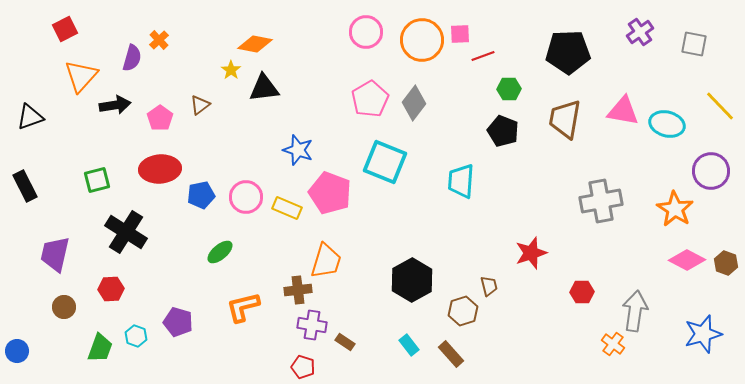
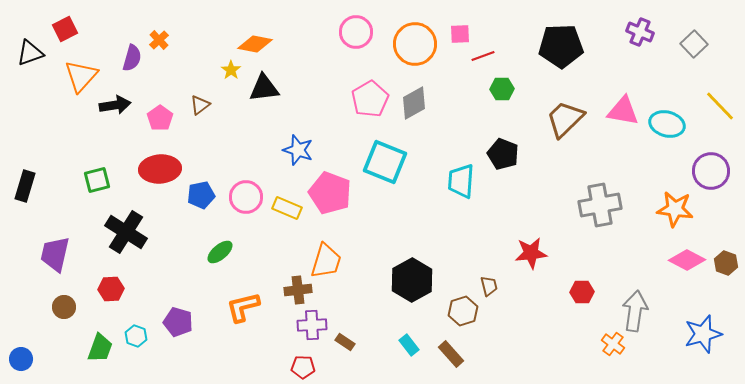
pink circle at (366, 32): moved 10 px left
purple cross at (640, 32): rotated 32 degrees counterclockwise
orange circle at (422, 40): moved 7 px left, 4 px down
gray square at (694, 44): rotated 36 degrees clockwise
black pentagon at (568, 52): moved 7 px left, 6 px up
green hexagon at (509, 89): moved 7 px left
gray diamond at (414, 103): rotated 24 degrees clockwise
black triangle at (30, 117): moved 64 px up
brown trapezoid at (565, 119): rotated 36 degrees clockwise
black pentagon at (503, 131): moved 23 px down
black rectangle at (25, 186): rotated 44 degrees clockwise
gray cross at (601, 201): moved 1 px left, 4 px down
orange star at (675, 209): rotated 24 degrees counterclockwise
red star at (531, 253): rotated 12 degrees clockwise
purple cross at (312, 325): rotated 12 degrees counterclockwise
blue circle at (17, 351): moved 4 px right, 8 px down
red pentagon at (303, 367): rotated 15 degrees counterclockwise
